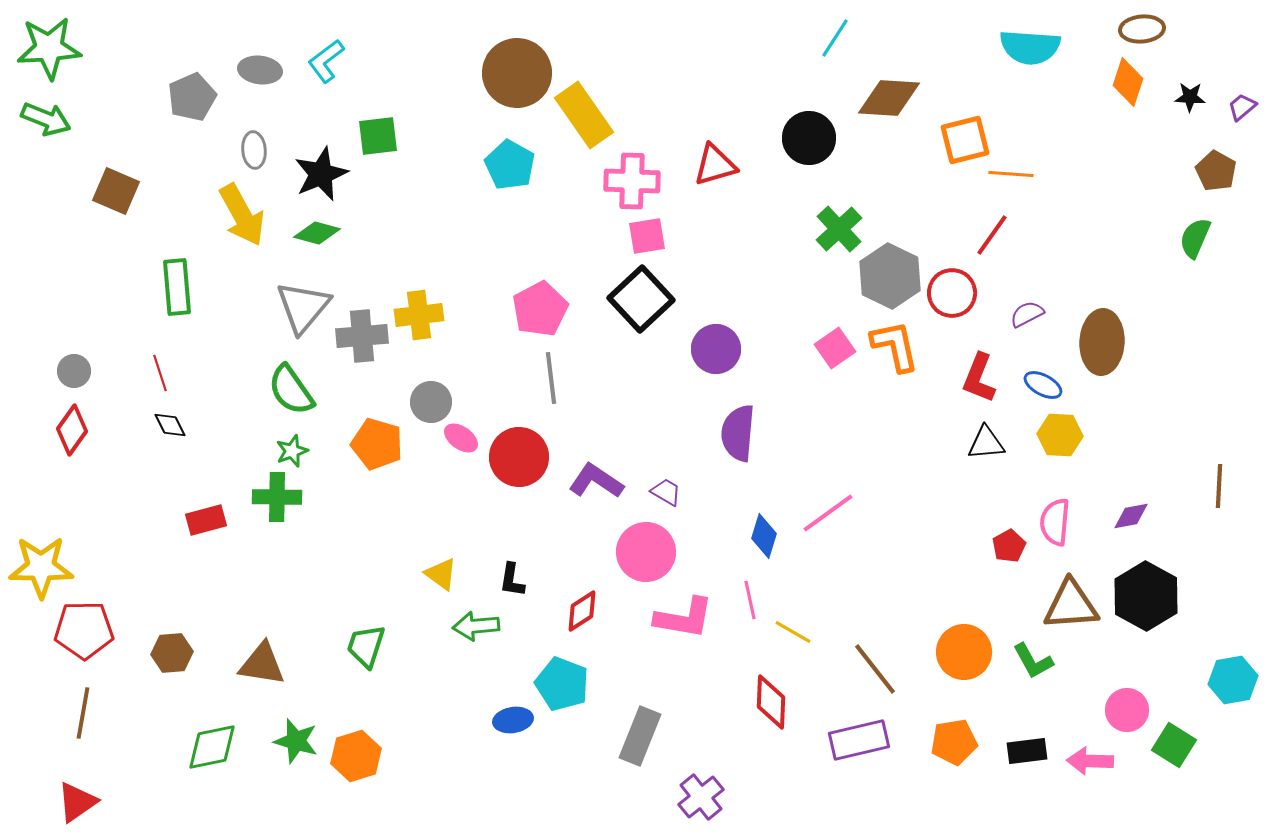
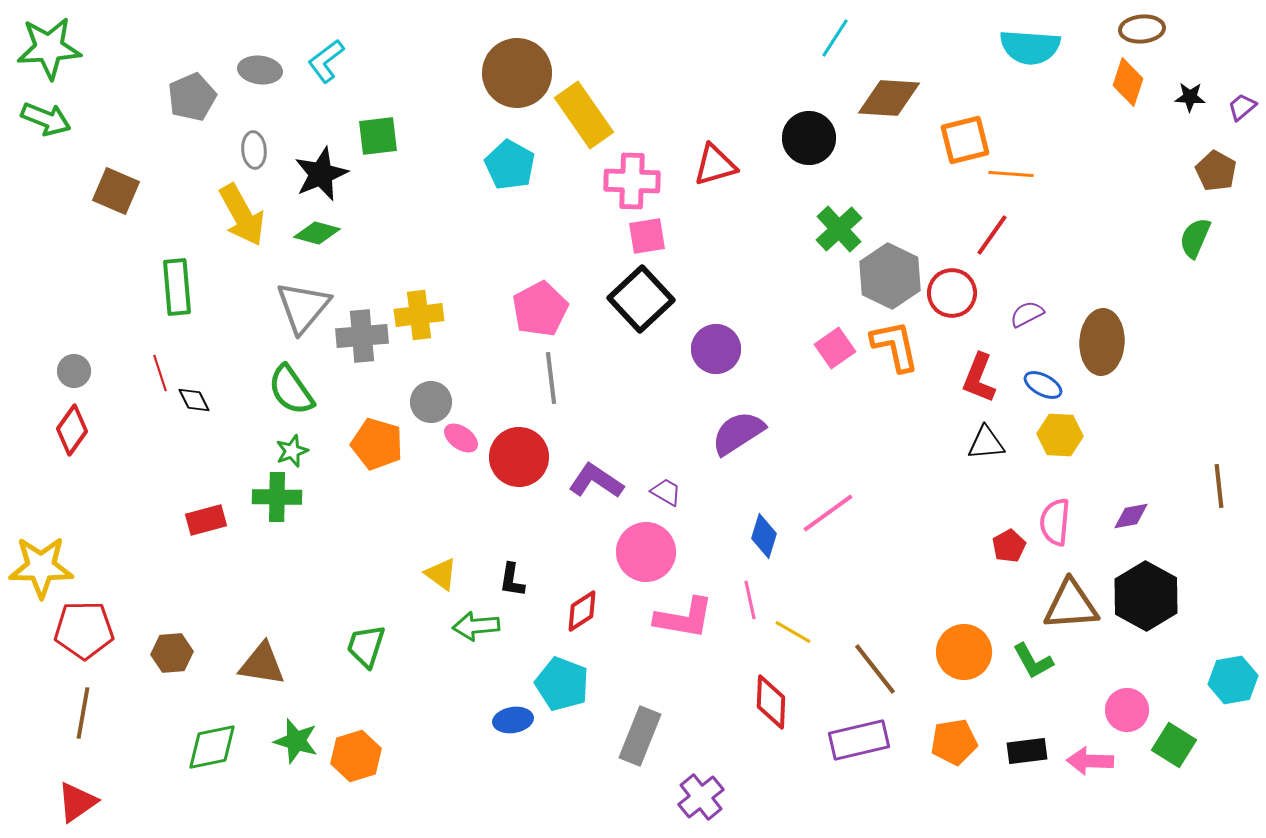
black diamond at (170, 425): moved 24 px right, 25 px up
purple semicircle at (738, 433): rotated 52 degrees clockwise
brown line at (1219, 486): rotated 9 degrees counterclockwise
